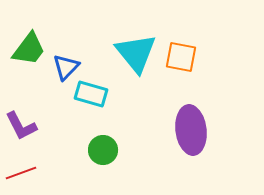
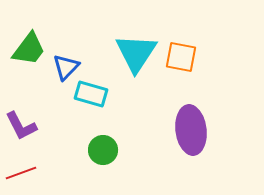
cyan triangle: rotated 12 degrees clockwise
